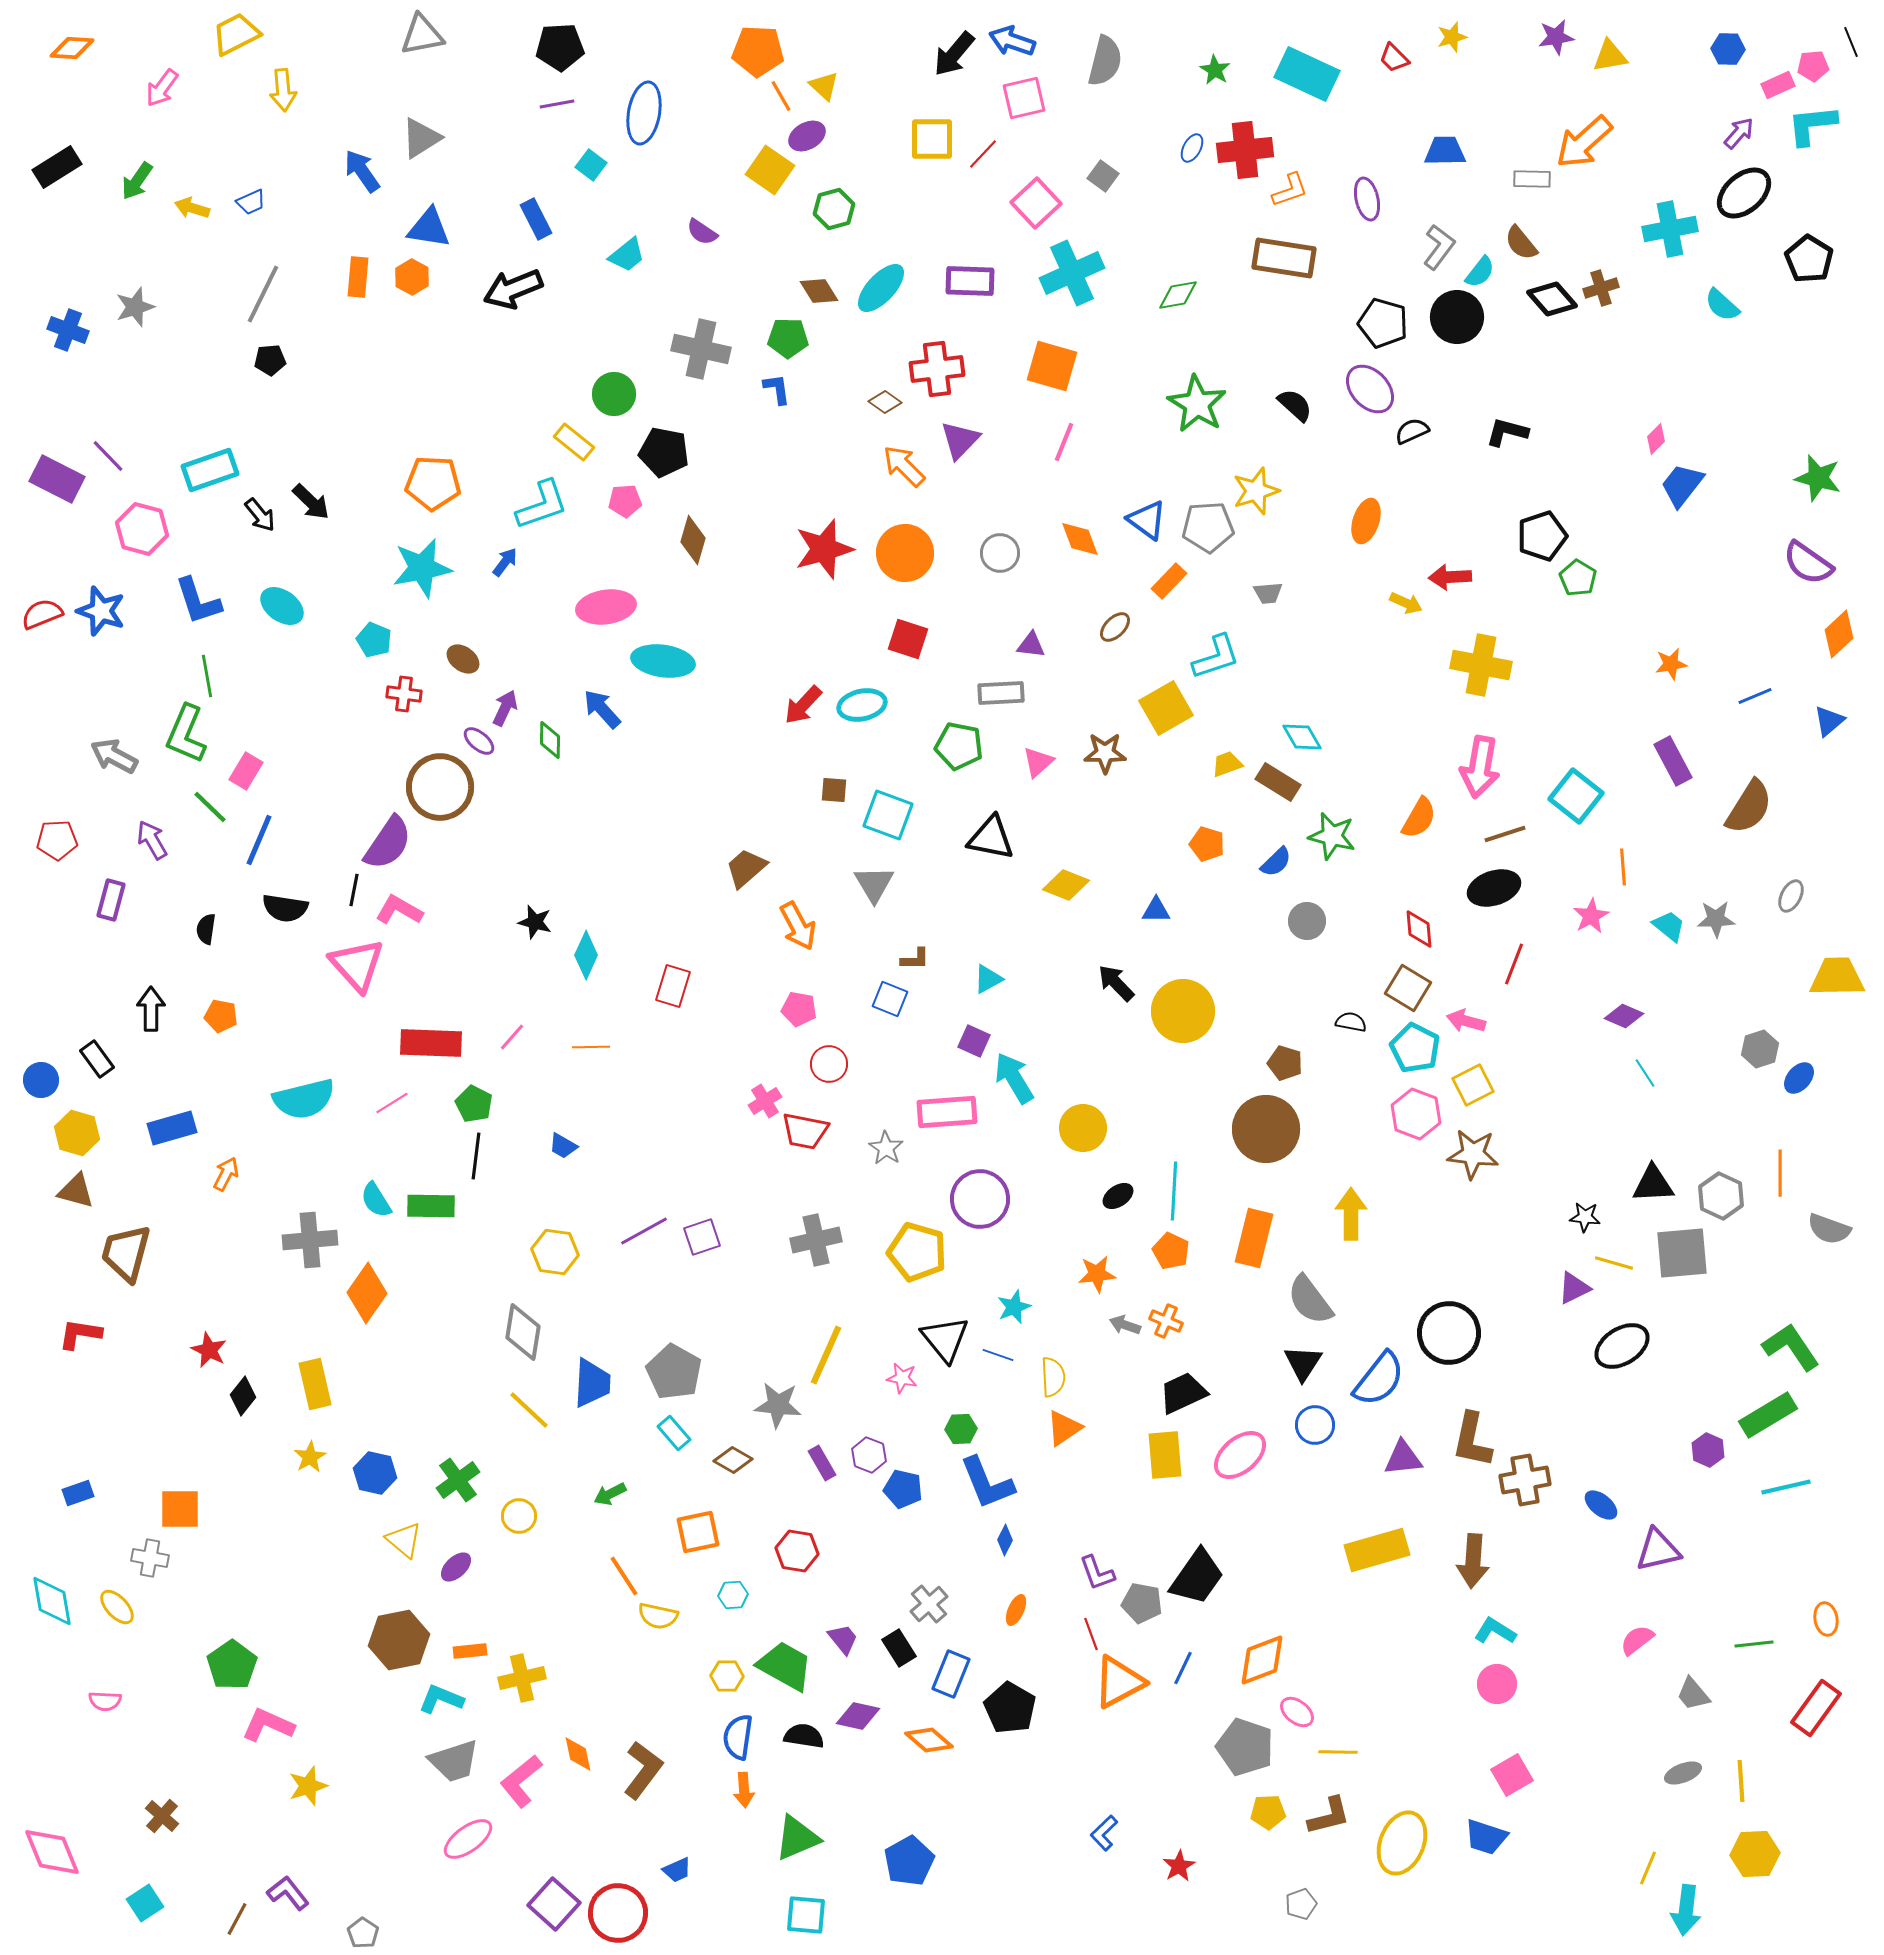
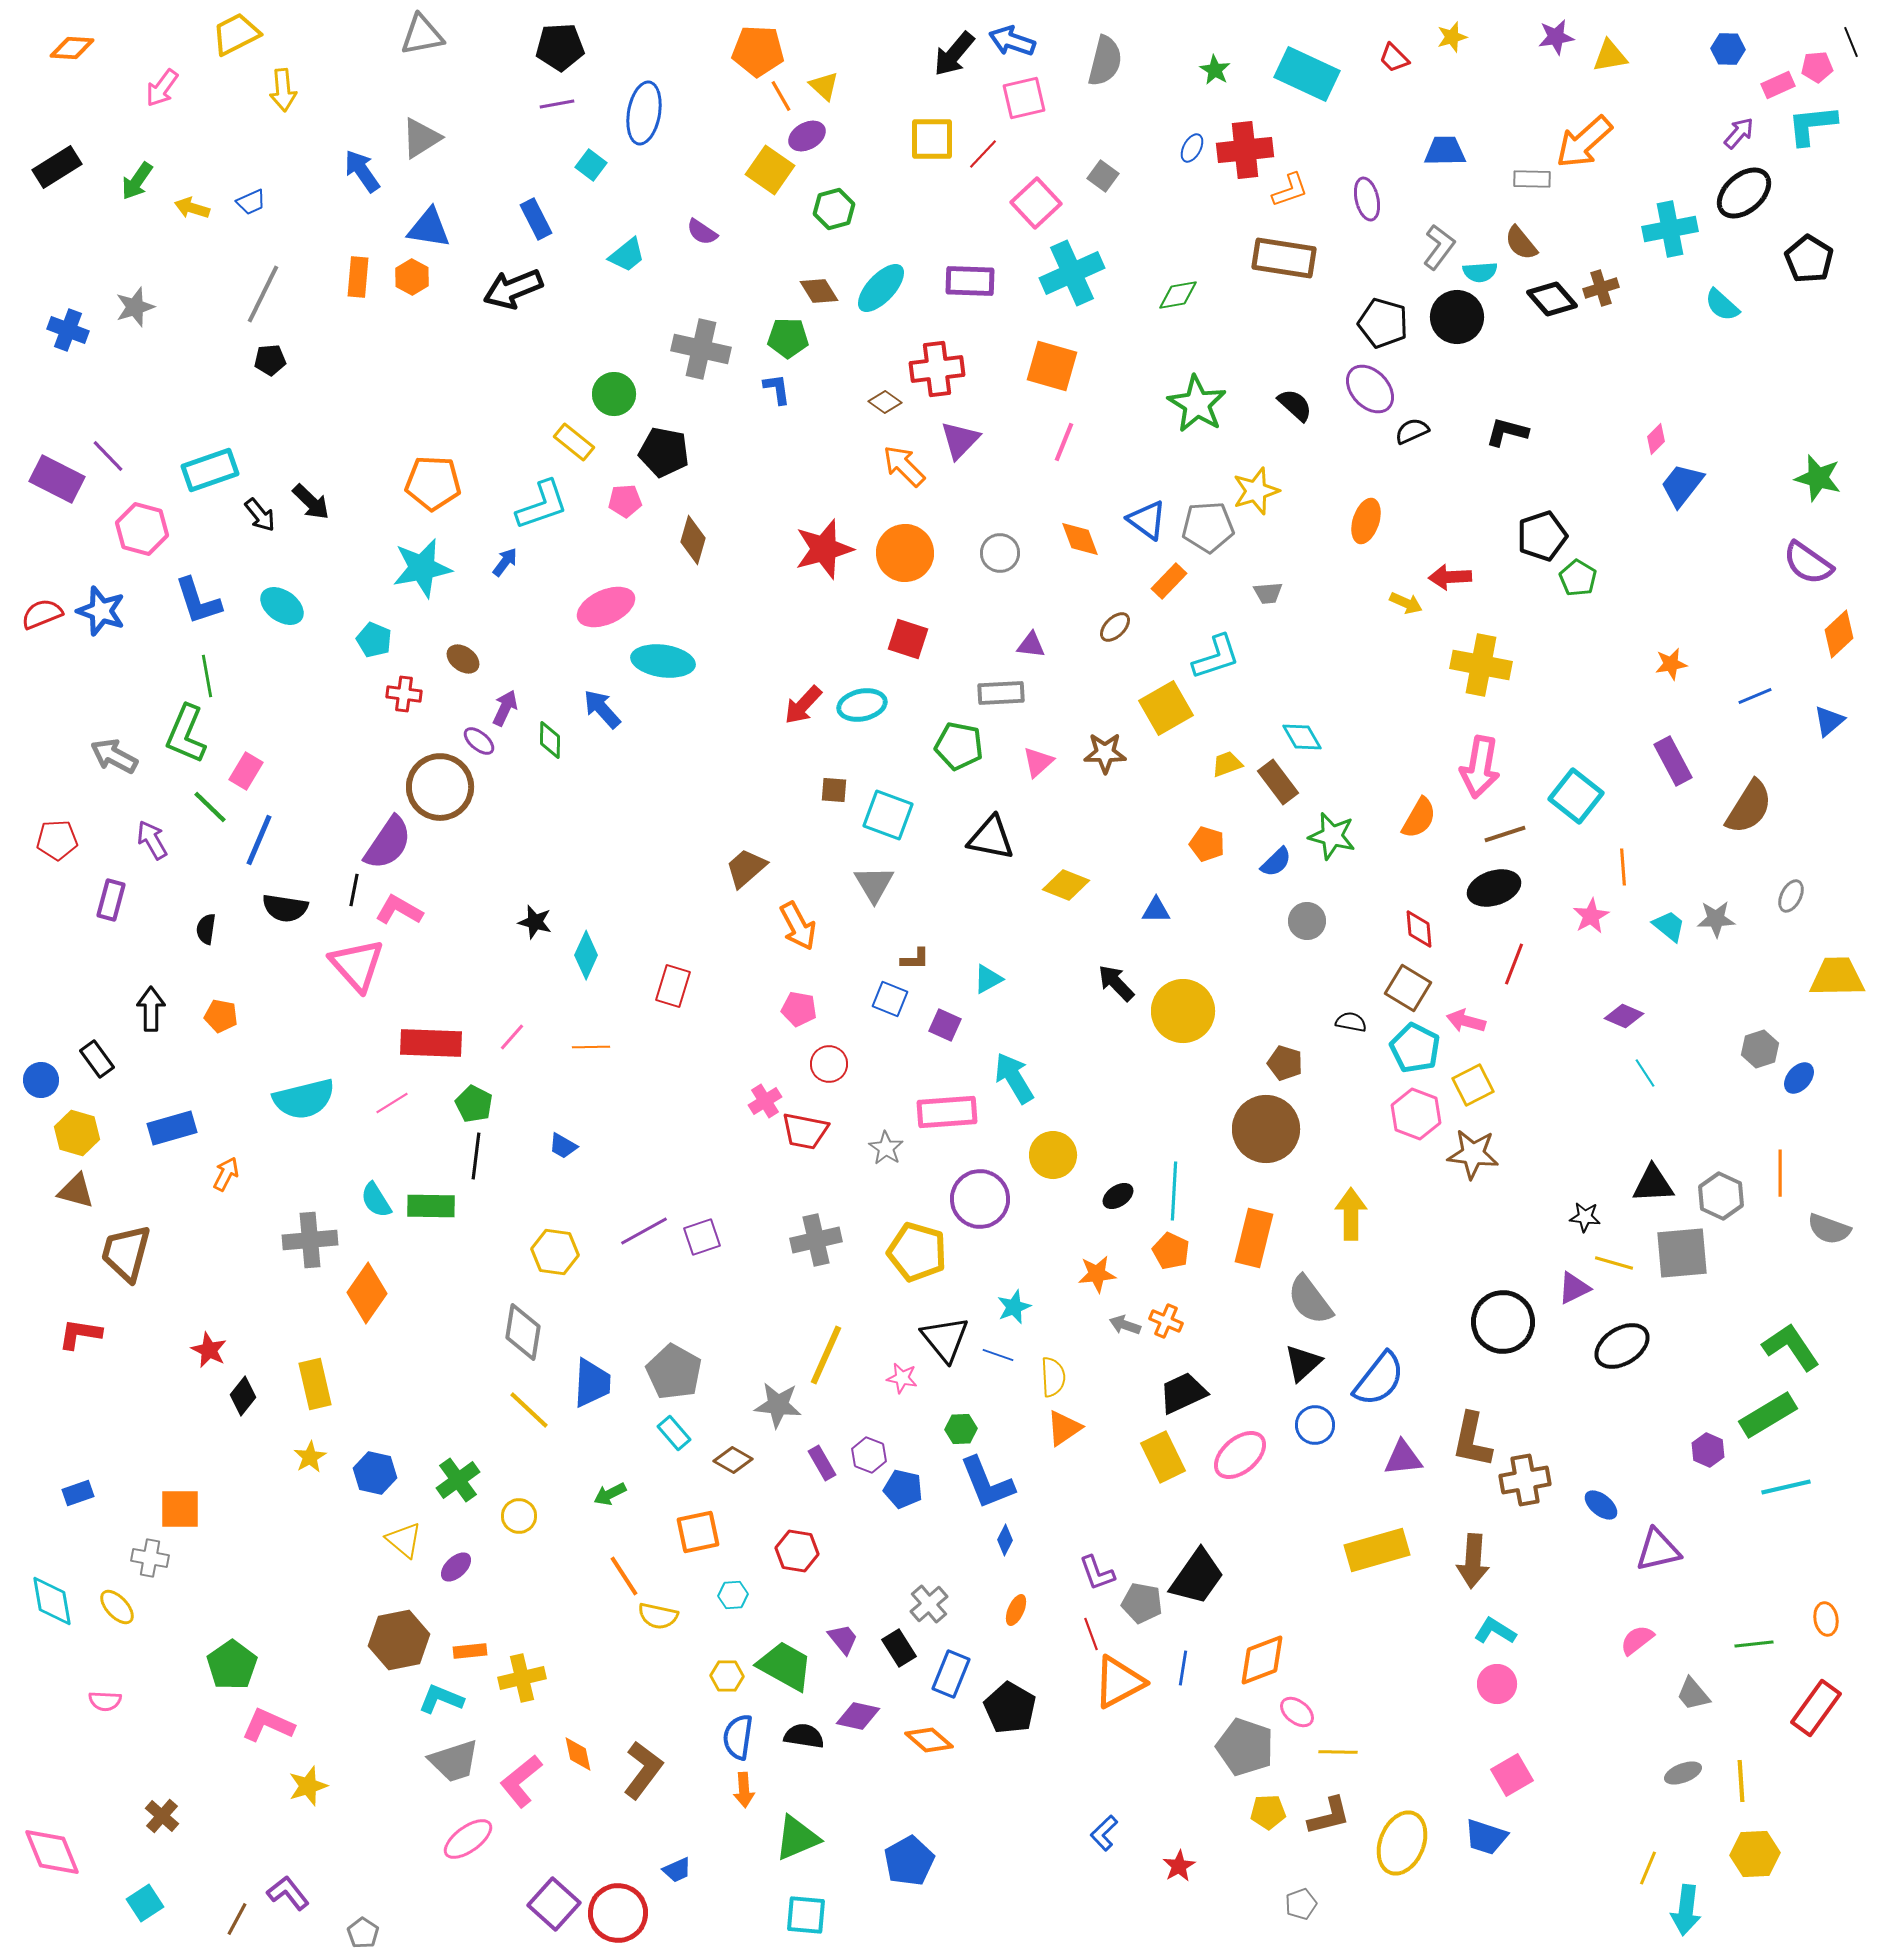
pink pentagon at (1813, 66): moved 4 px right, 1 px down
cyan semicircle at (1480, 272): rotated 48 degrees clockwise
pink ellipse at (606, 607): rotated 16 degrees counterclockwise
brown rectangle at (1278, 782): rotated 21 degrees clockwise
purple square at (974, 1041): moved 29 px left, 16 px up
yellow circle at (1083, 1128): moved 30 px left, 27 px down
black circle at (1449, 1333): moved 54 px right, 11 px up
black triangle at (1303, 1363): rotated 15 degrees clockwise
yellow rectangle at (1165, 1455): moved 2 px left, 2 px down; rotated 21 degrees counterclockwise
blue line at (1183, 1668): rotated 16 degrees counterclockwise
